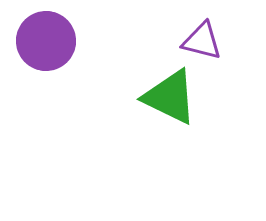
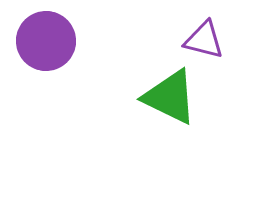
purple triangle: moved 2 px right, 1 px up
